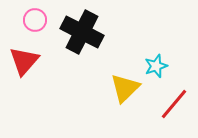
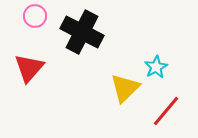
pink circle: moved 4 px up
red triangle: moved 5 px right, 7 px down
cyan star: moved 1 px down; rotated 10 degrees counterclockwise
red line: moved 8 px left, 7 px down
